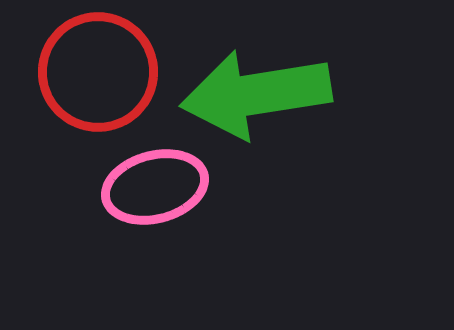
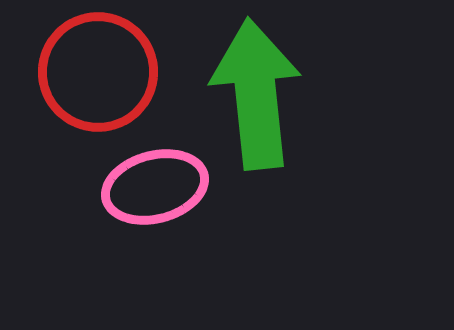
green arrow: rotated 93 degrees clockwise
